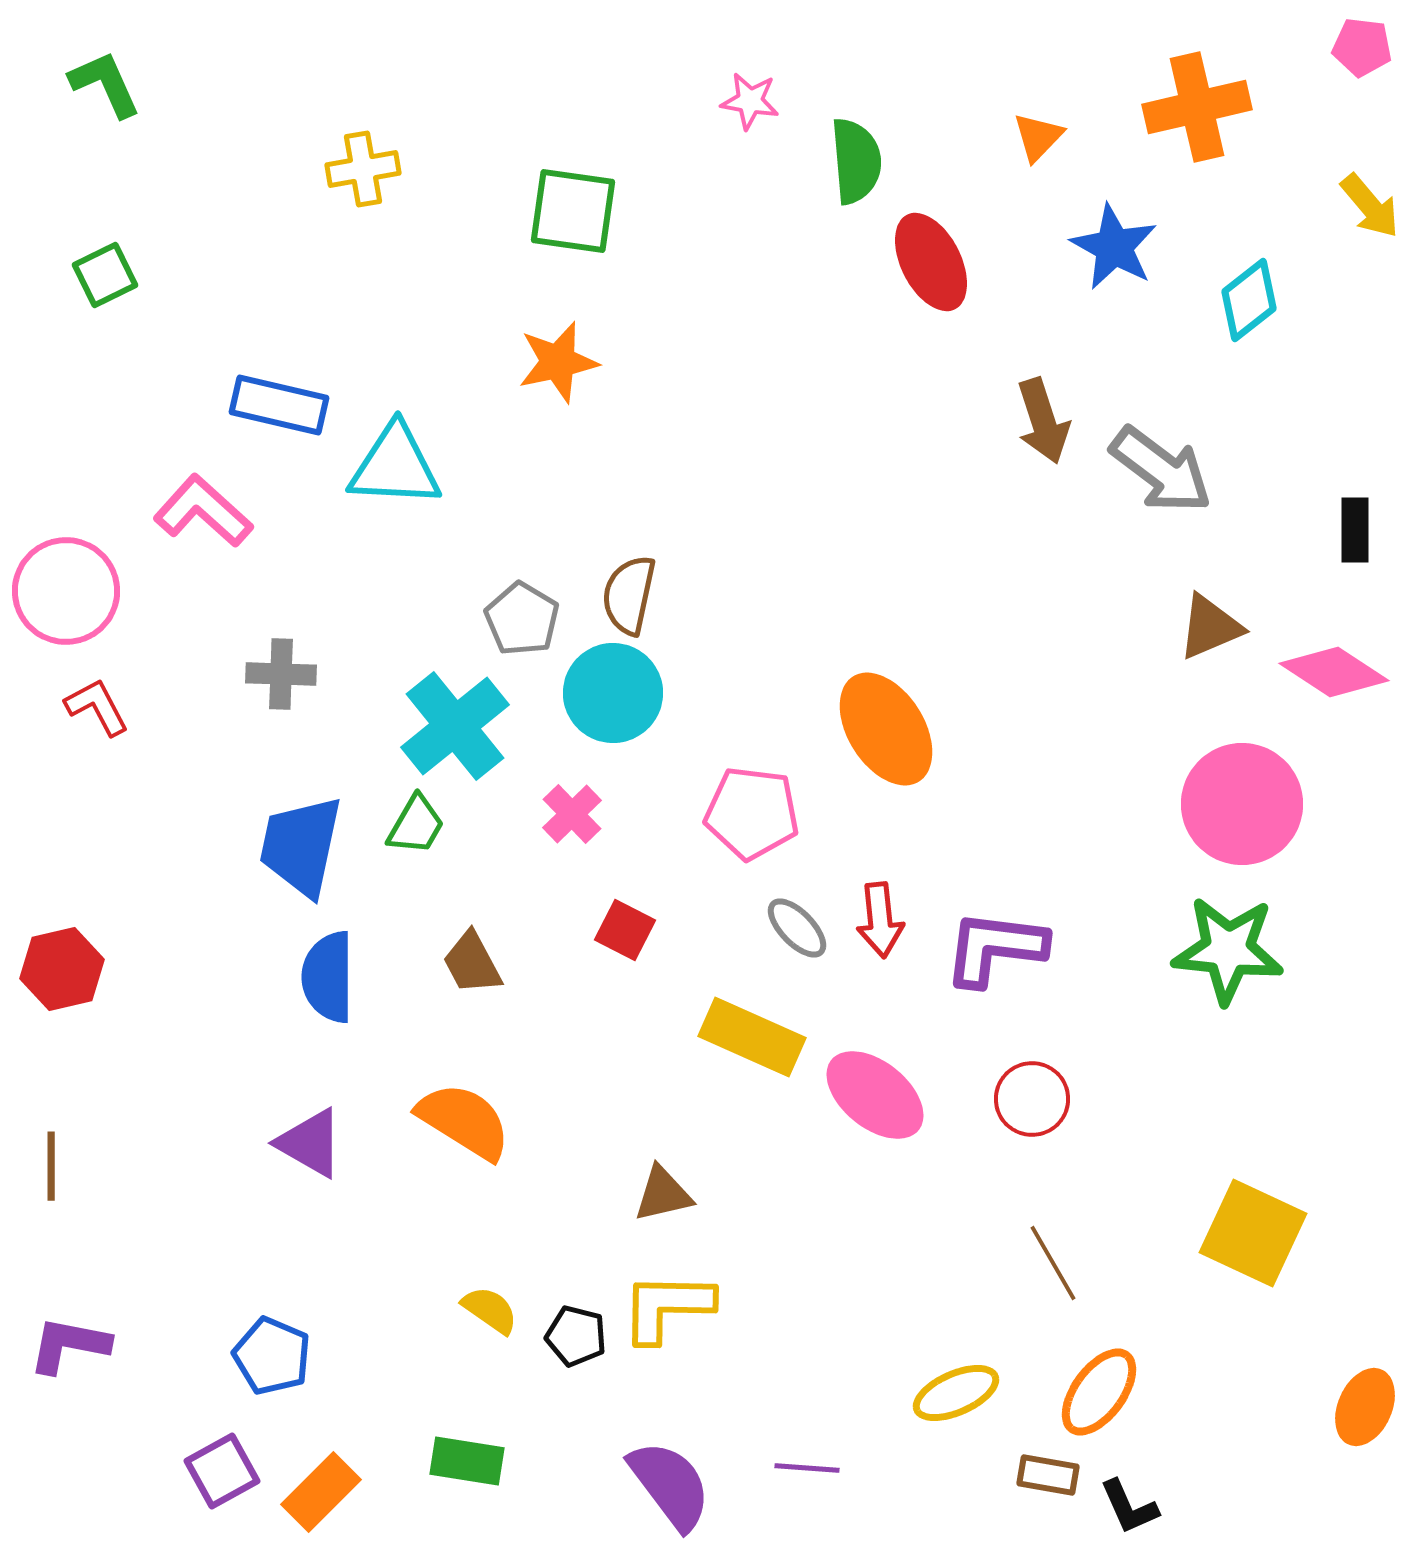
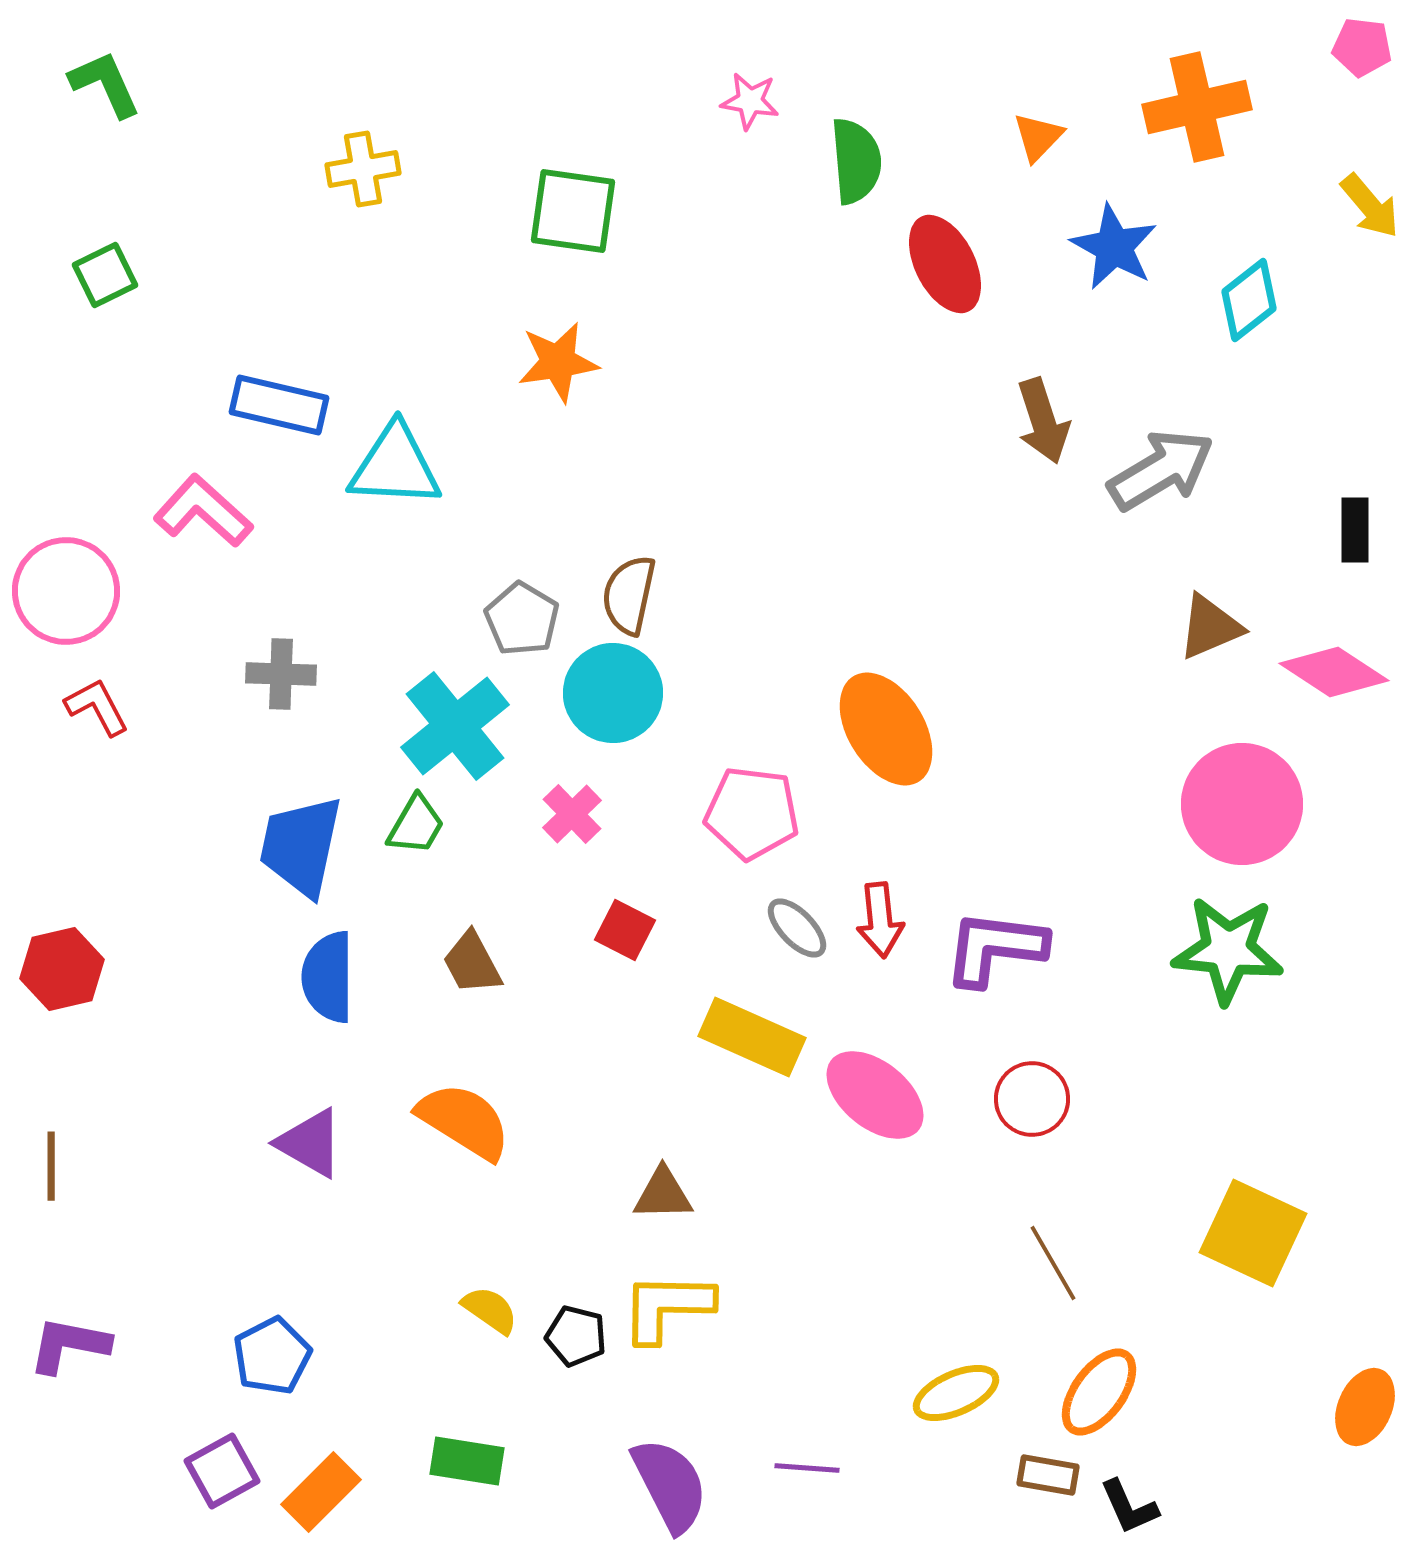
red ellipse at (931, 262): moved 14 px right, 2 px down
orange star at (558, 362): rotated 4 degrees clockwise
gray arrow at (1161, 470): rotated 68 degrees counterclockwise
brown triangle at (663, 1194): rotated 12 degrees clockwise
blue pentagon at (272, 1356): rotated 22 degrees clockwise
purple semicircle at (670, 1485): rotated 10 degrees clockwise
